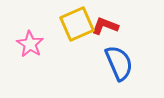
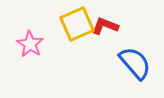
blue semicircle: moved 16 px right; rotated 18 degrees counterclockwise
